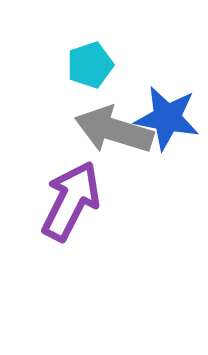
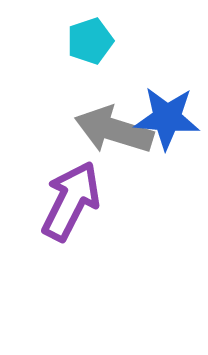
cyan pentagon: moved 24 px up
blue star: rotated 6 degrees counterclockwise
